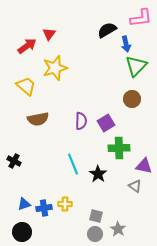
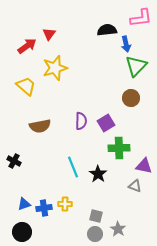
black semicircle: rotated 24 degrees clockwise
brown circle: moved 1 px left, 1 px up
brown semicircle: moved 2 px right, 7 px down
cyan line: moved 3 px down
gray triangle: rotated 16 degrees counterclockwise
